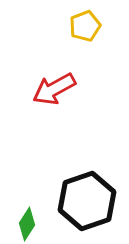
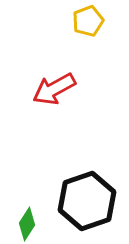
yellow pentagon: moved 3 px right, 5 px up
